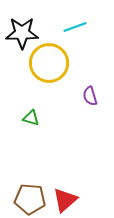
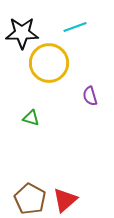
brown pentagon: rotated 24 degrees clockwise
